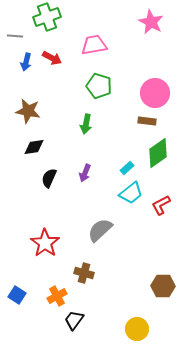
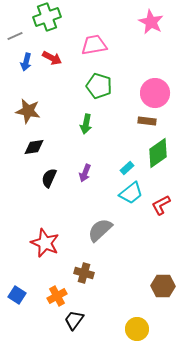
gray line: rotated 28 degrees counterclockwise
red star: rotated 12 degrees counterclockwise
